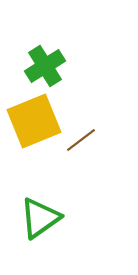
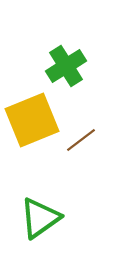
green cross: moved 21 px right
yellow square: moved 2 px left, 1 px up
